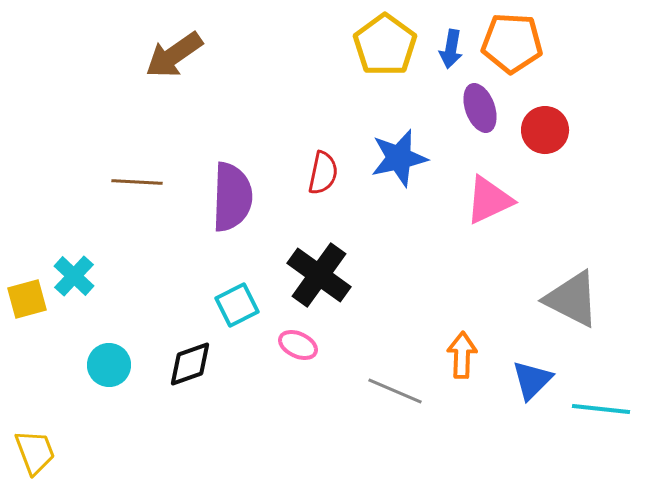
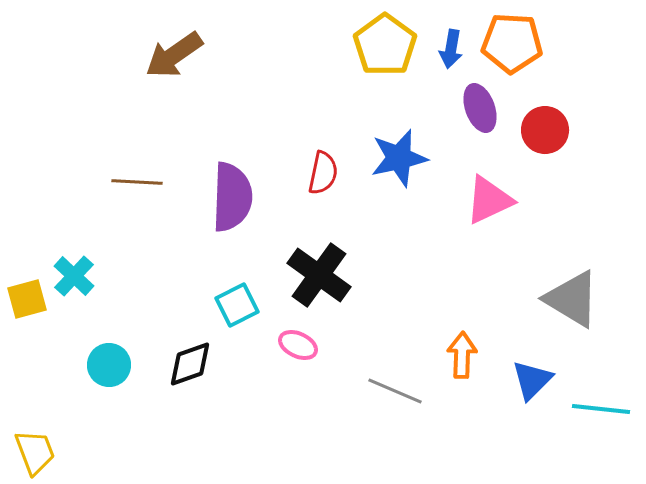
gray triangle: rotated 4 degrees clockwise
